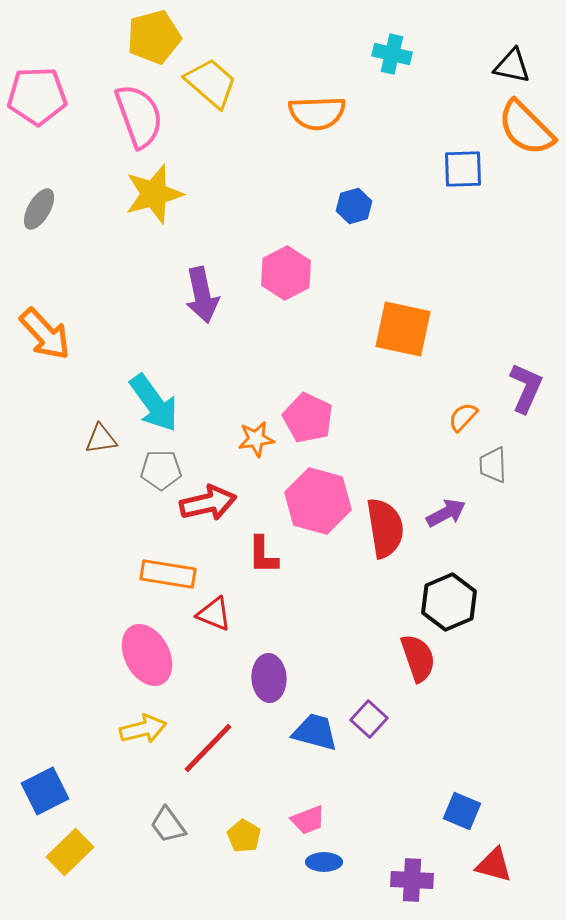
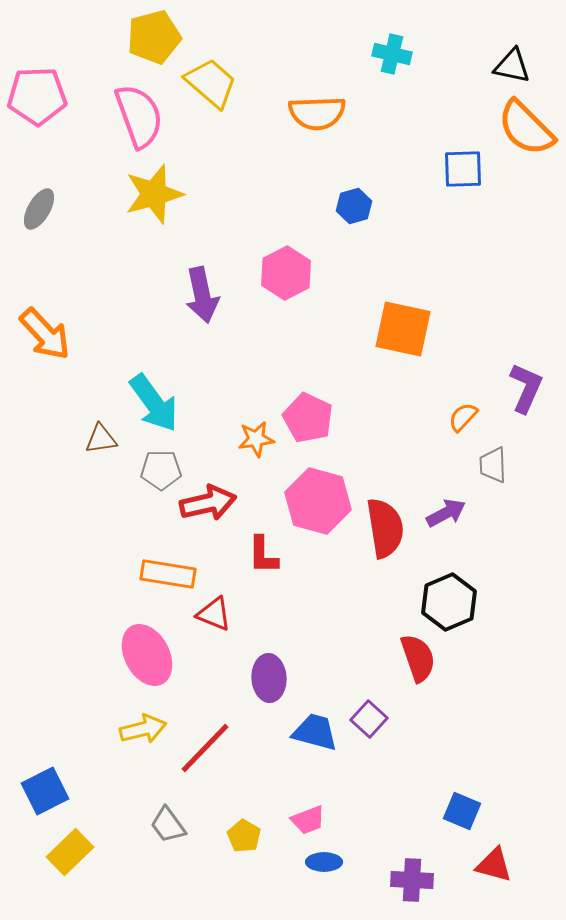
red line at (208, 748): moved 3 px left
